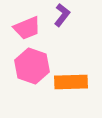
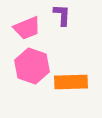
purple L-shape: rotated 35 degrees counterclockwise
